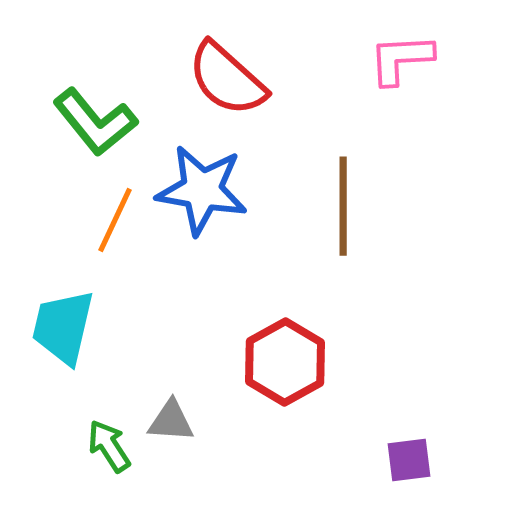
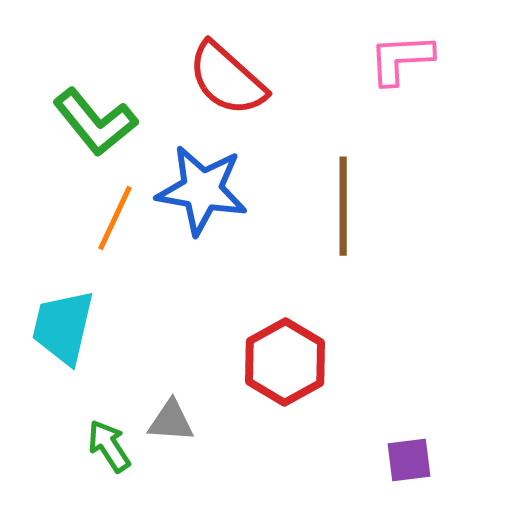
orange line: moved 2 px up
